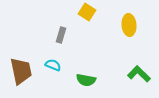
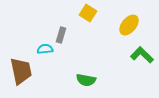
yellow square: moved 1 px right, 1 px down
yellow ellipse: rotated 45 degrees clockwise
cyan semicircle: moved 8 px left, 16 px up; rotated 28 degrees counterclockwise
green L-shape: moved 3 px right, 19 px up
